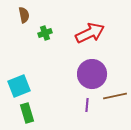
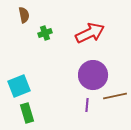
purple circle: moved 1 px right, 1 px down
